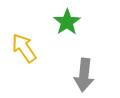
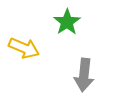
yellow arrow: rotated 148 degrees clockwise
